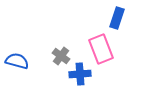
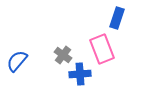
pink rectangle: moved 1 px right
gray cross: moved 2 px right, 1 px up
blue semicircle: rotated 65 degrees counterclockwise
